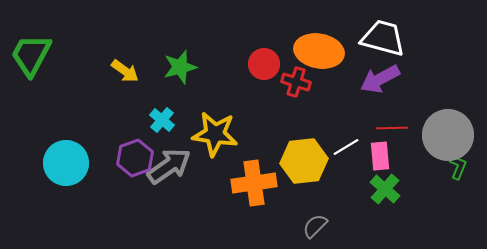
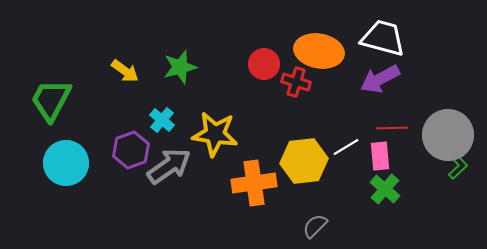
green trapezoid: moved 20 px right, 45 px down
purple hexagon: moved 4 px left, 8 px up
green L-shape: rotated 25 degrees clockwise
